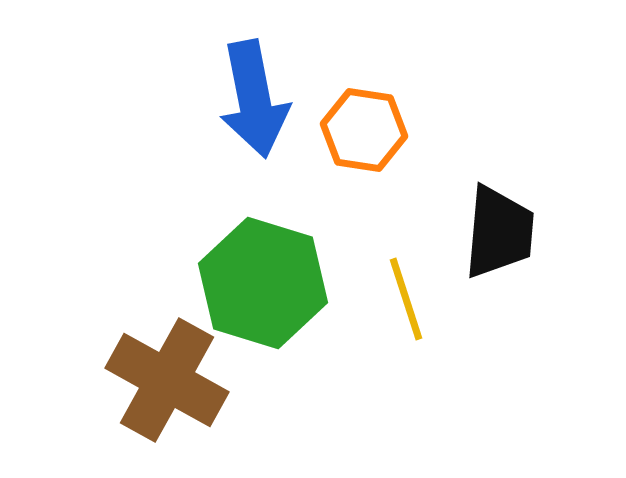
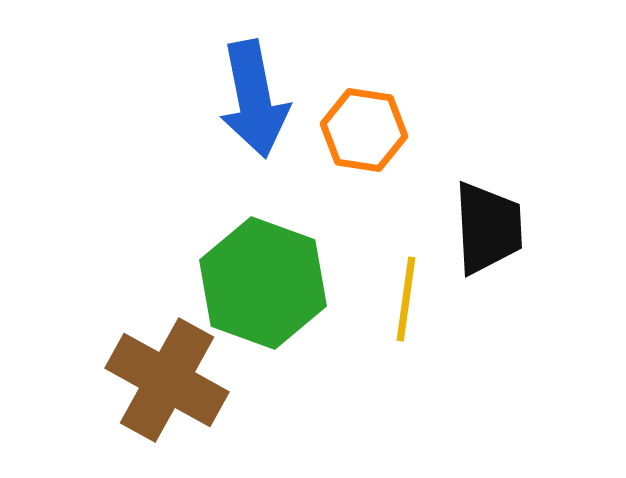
black trapezoid: moved 11 px left, 4 px up; rotated 8 degrees counterclockwise
green hexagon: rotated 3 degrees clockwise
yellow line: rotated 26 degrees clockwise
